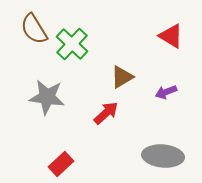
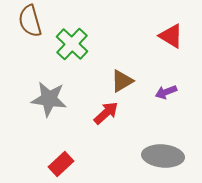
brown semicircle: moved 4 px left, 8 px up; rotated 16 degrees clockwise
brown triangle: moved 4 px down
gray star: moved 2 px right, 2 px down
